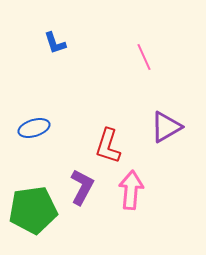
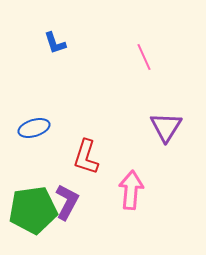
purple triangle: rotated 28 degrees counterclockwise
red L-shape: moved 22 px left, 11 px down
purple L-shape: moved 15 px left, 15 px down
